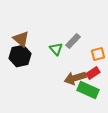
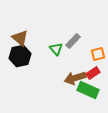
brown triangle: moved 1 px left, 1 px up
